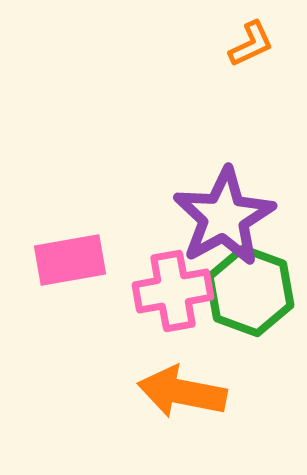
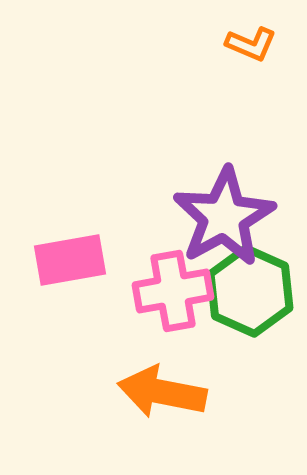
orange L-shape: rotated 48 degrees clockwise
green hexagon: rotated 4 degrees clockwise
orange arrow: moved 20 px left
